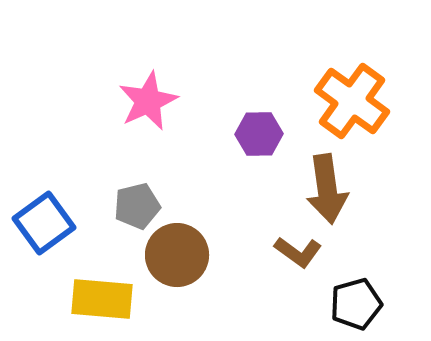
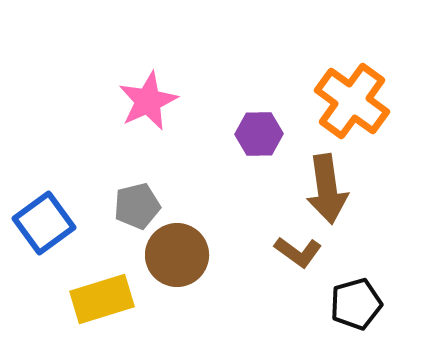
yellow rectangle: rotated 22 degrees counterclockwise
